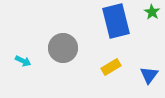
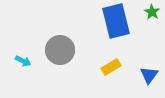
gray circle: moved 3 px left, 2 px down
